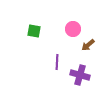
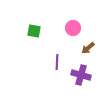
pink circle: moved 1 px up
brown arrow: moved 3 px down
purple cross: moved 1 px right
